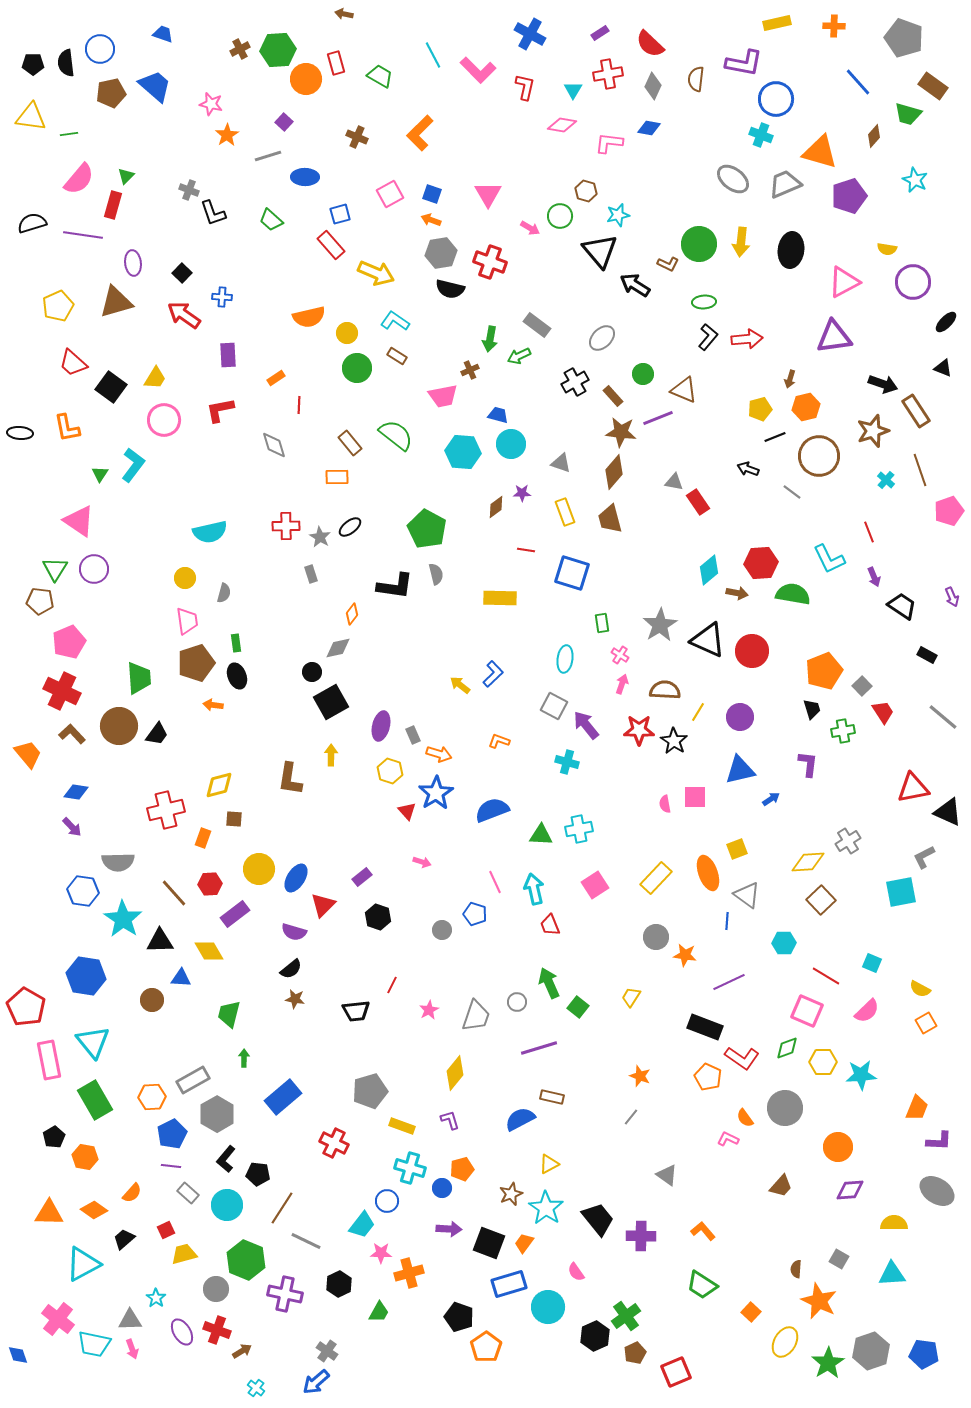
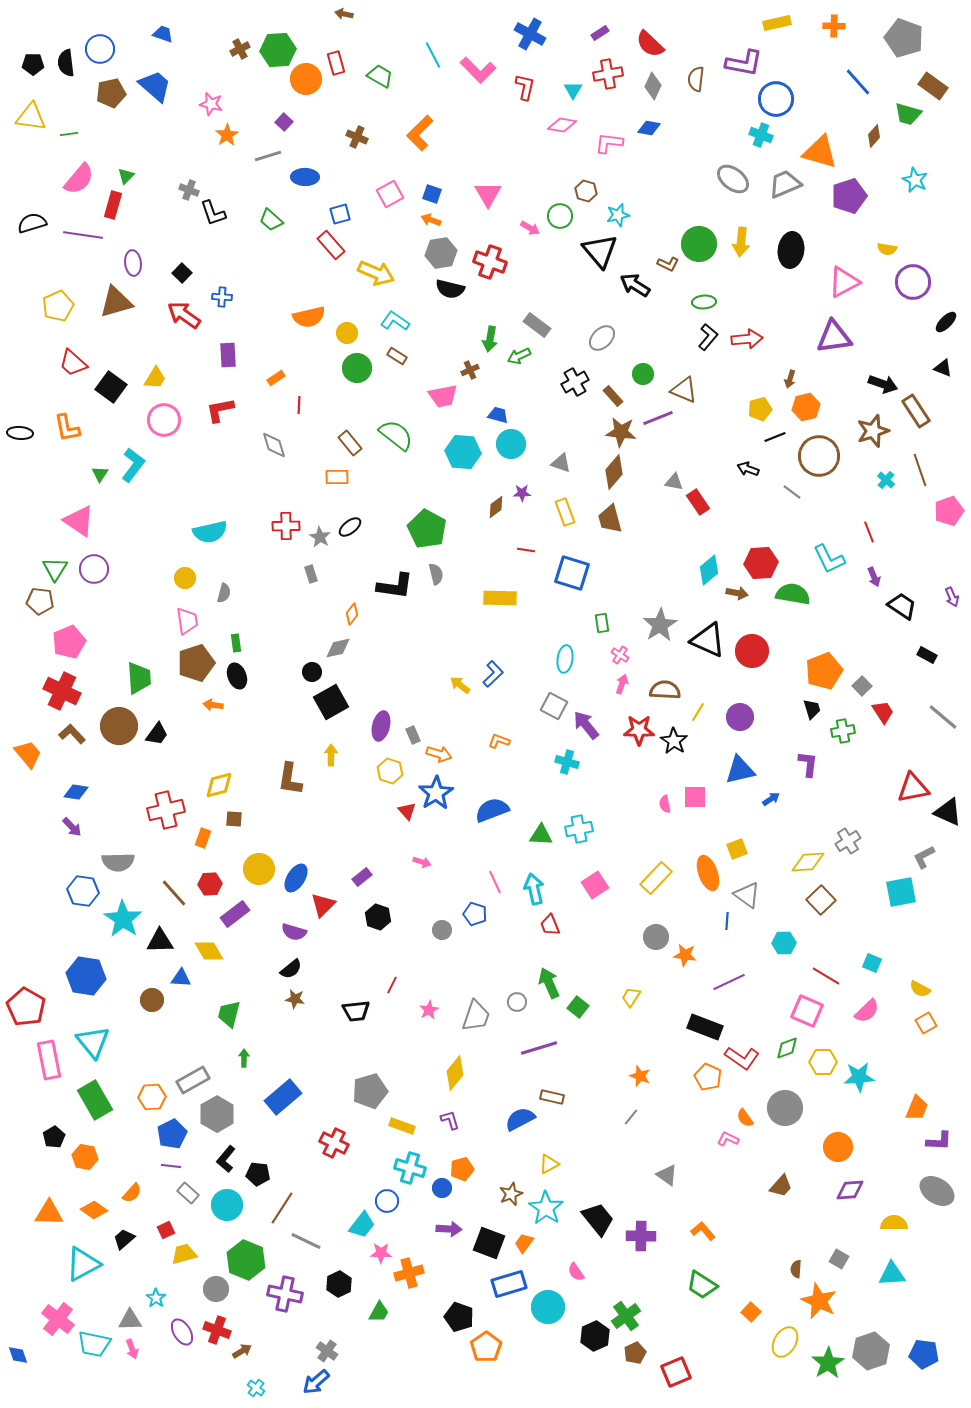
cyan star at (861, 1075): moved 2 px left, 2 px down
